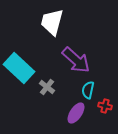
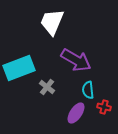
white trapezoid: rotated 8 degrees clockwise
purple arrow: rotated 12 degrees counterclockwise
cyan rectangle: rotated 64 degrees counterclockwise
cyan semicircle: rotated 18 degrees counterclockwise
red cross: moved 1 px left, 1 px down
